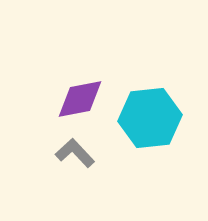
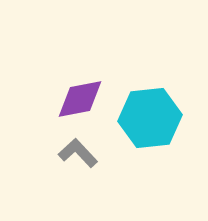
gray L-shape: moved 3 px right
